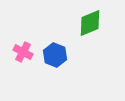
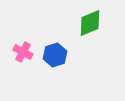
blue hexagon: rotated 20 degrees clockwise
